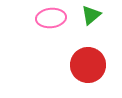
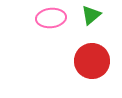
red circle: moved 4 px right, 4 px up
